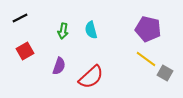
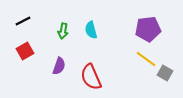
black line: moved 3 px right, 3 px down
purple pentagon: rotated 20 degrees counterclockwise
red semicircle: rotated 108 degrees clockwise
